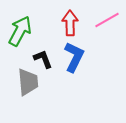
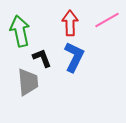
green arrow: rotated 40 degrees counterclockwise
black L-shape: moved 1 px left, 1 px up
